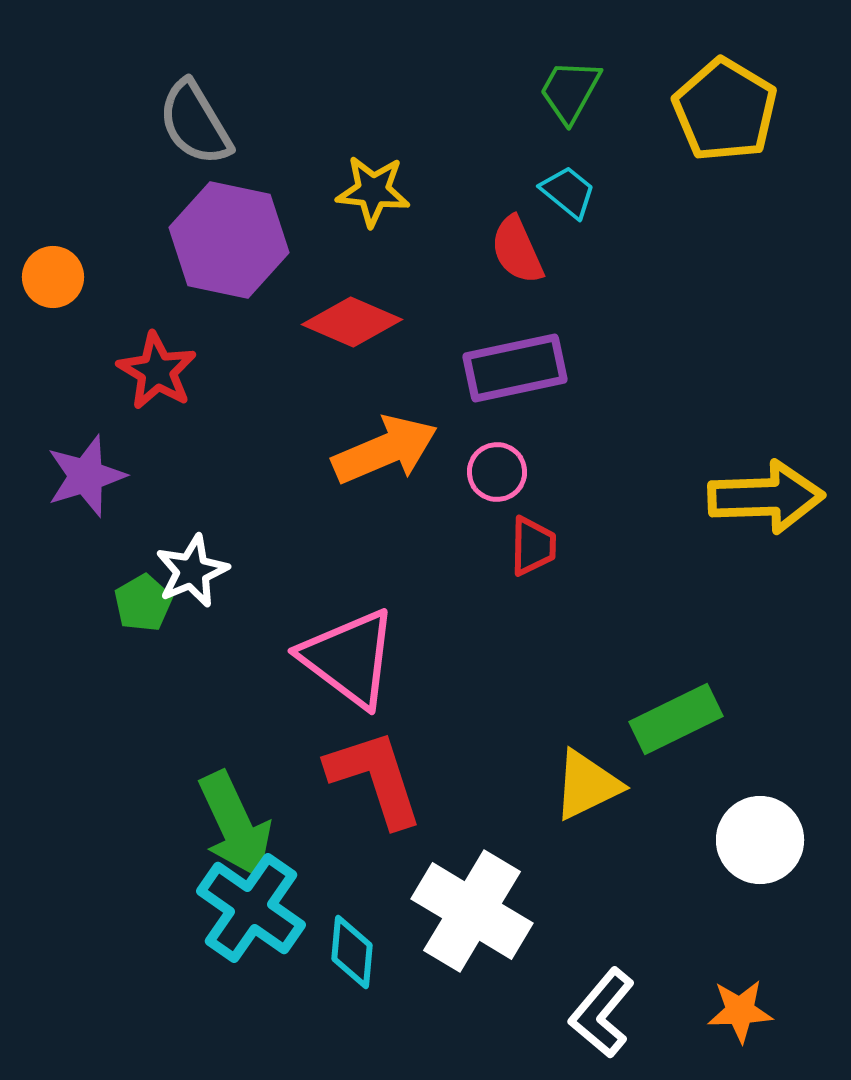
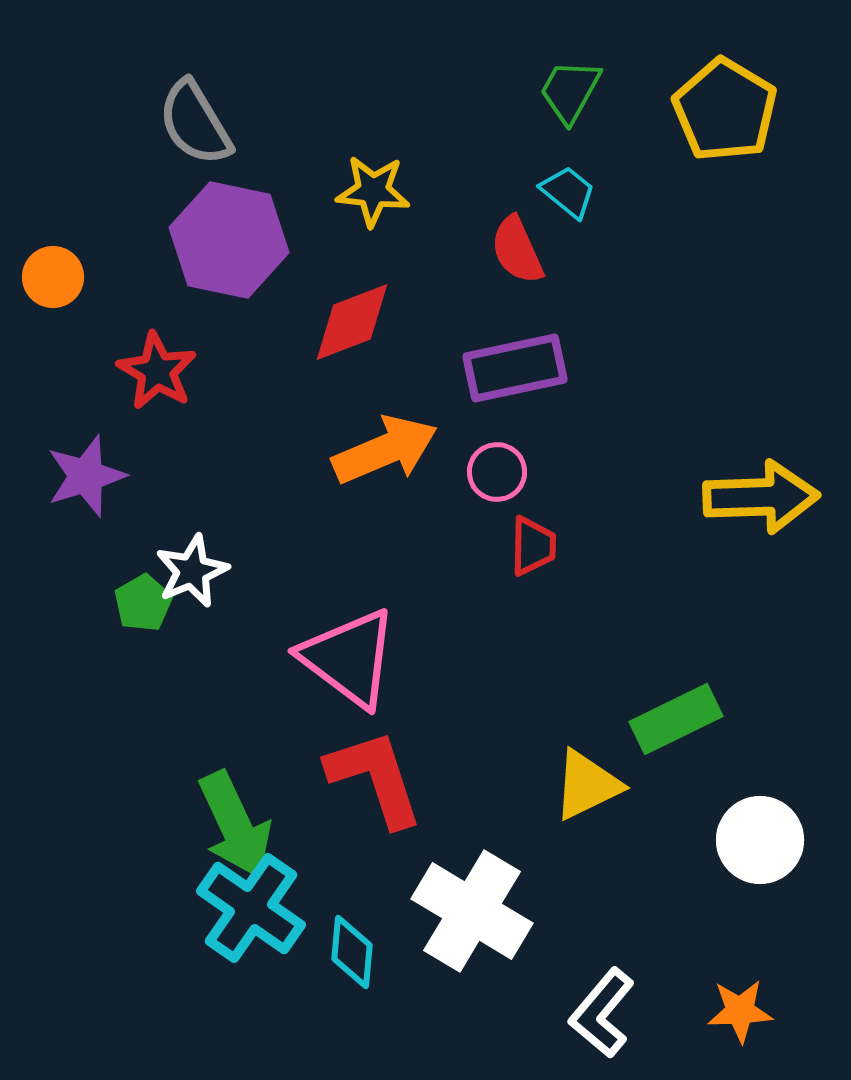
red diamond: rotated 44 degrees counterclockwise
yellow arrow: moved 5 px left
